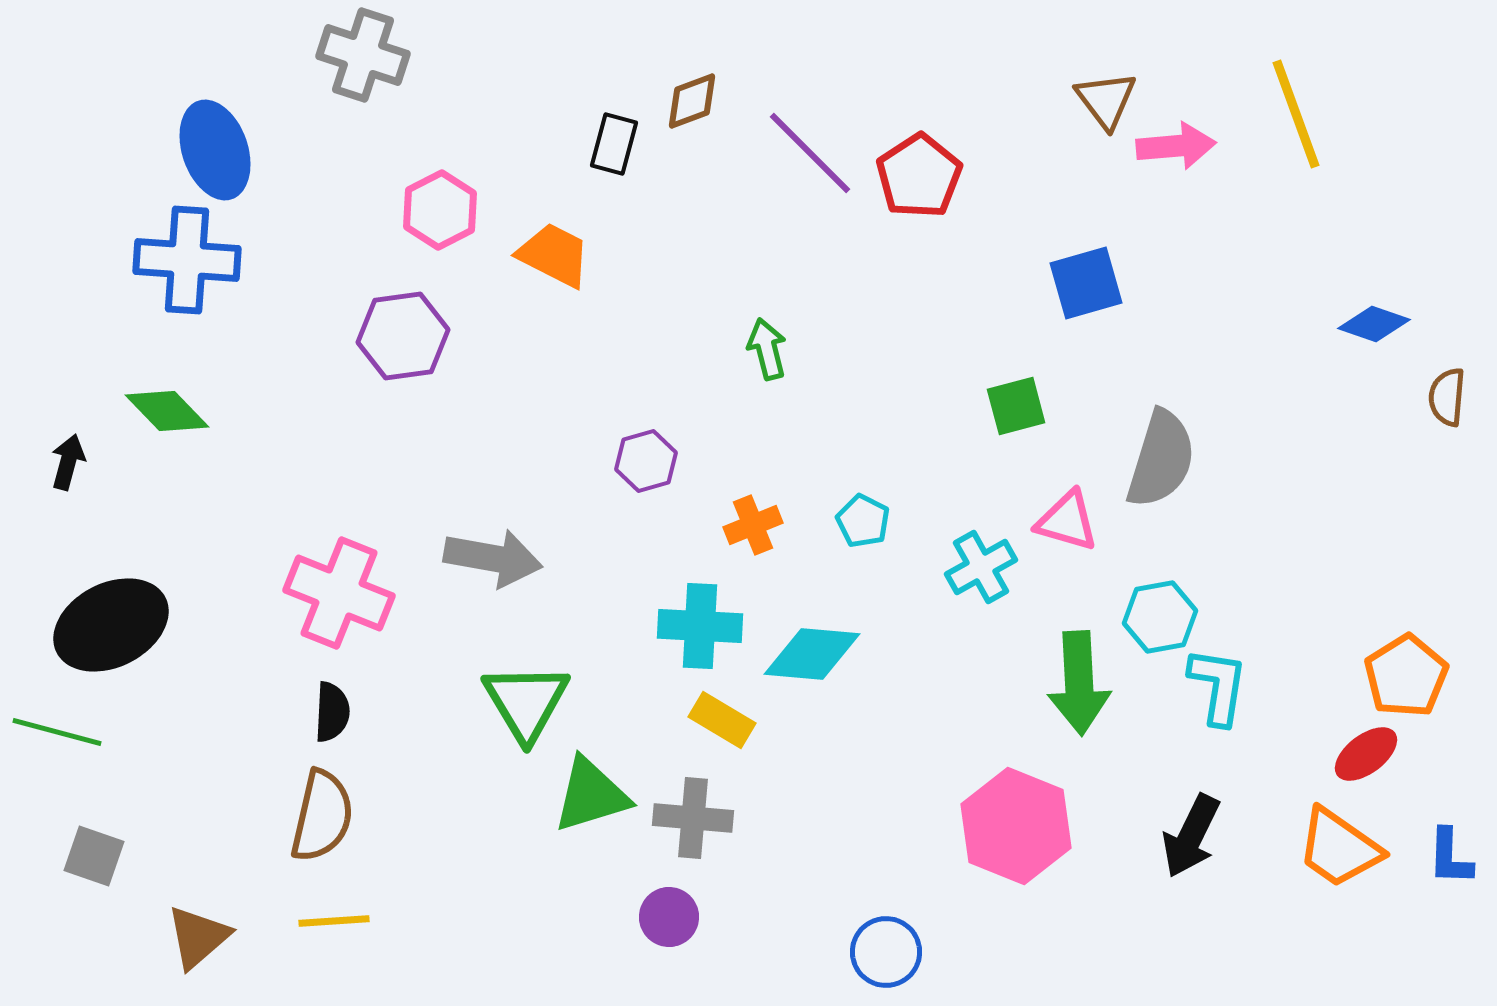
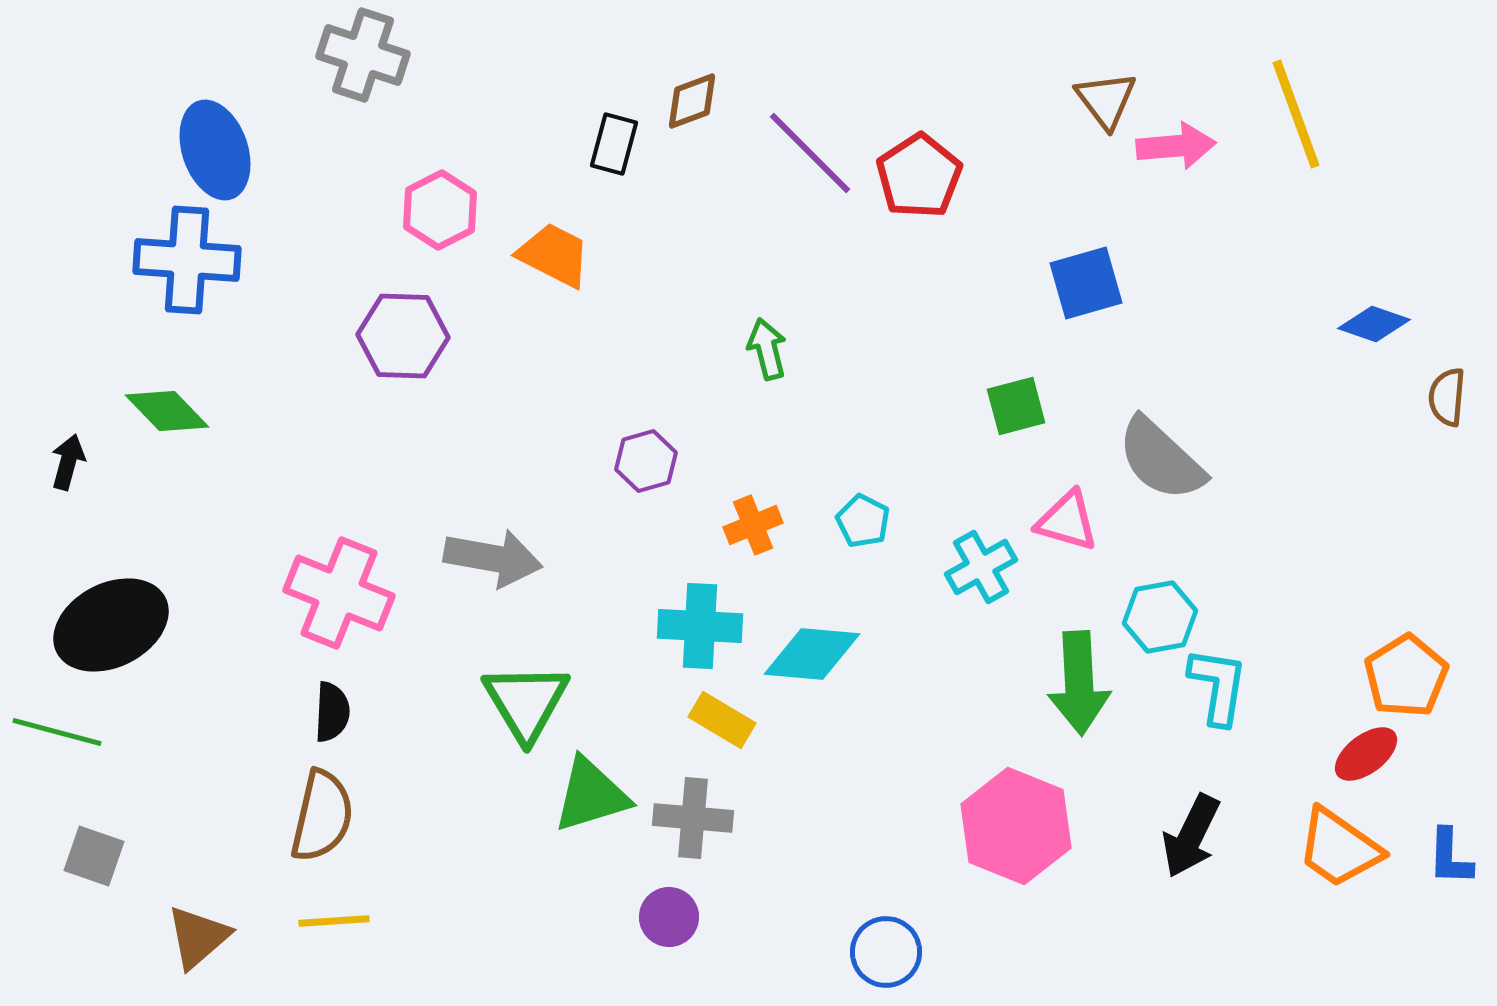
purple hexagon at (403, 336): rotated 10 degrees clockwise
gray semicircle at (1161, 459): rotated 116 degrees clockwise
